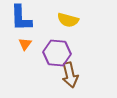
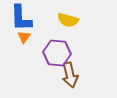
orange triangle: moved 1 px left, 7 px up
